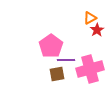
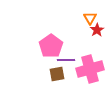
orange triangle: rotated 32 degrees counterclockwise
